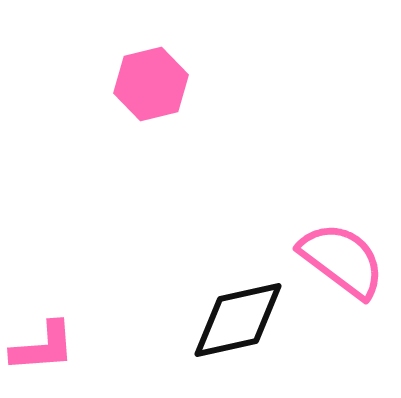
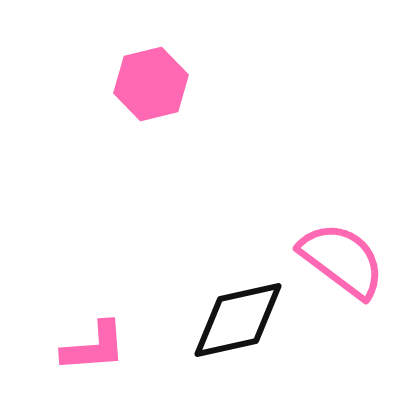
pink L-shape: moved 51 px right
